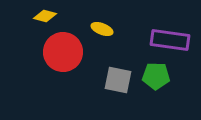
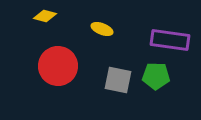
red circle: moved 5 px left, 14 px down
